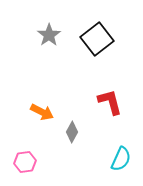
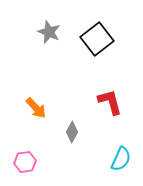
gray star: moved 3 px up; rotated 15 degrees counterclockwise
orange arrow: moved 6 px left, 4 px up; rotated 20 degrees clockwise
